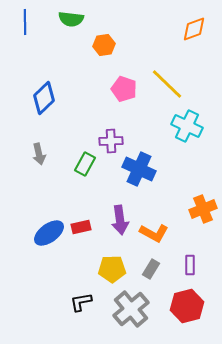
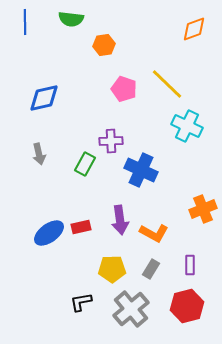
blue diamond: rotated 32 degrees clockwise
blue cross: moved 2 px right, 1 px down
